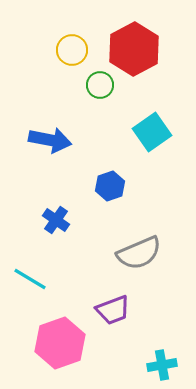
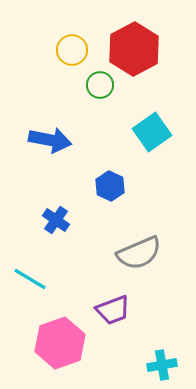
blue hexagon: rotated 16 degrees counterclockwise
